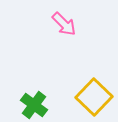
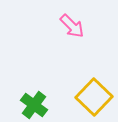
pink arrow: moved 8 px right, 2 px down
